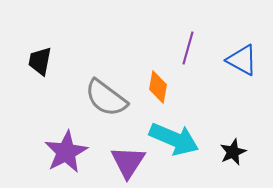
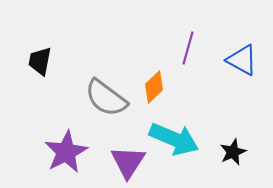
orange diamond: moved 4 px left; rotated 36 degrees clockwise
